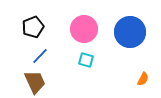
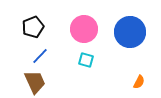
orange semicircle: moved 4 px left, 3 px down
